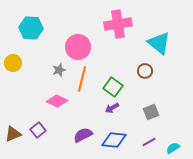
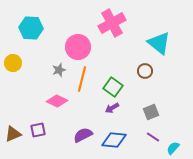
pink cross: moved 6 px left, 1 px up; rotated 20 degrees counterclockwise
purple square: rotated 28 degrees clockwise
purple line: moved 4 px right, 5 px up; rotated 64 degrees clockwise
cyan semicircle: rotated 16 degrees counterclockwise
